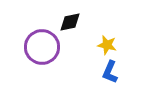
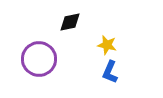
purple circle: moved 3 px left, 12 px down
